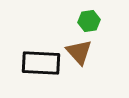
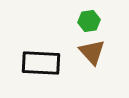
brown triangle: moved 13 px right
